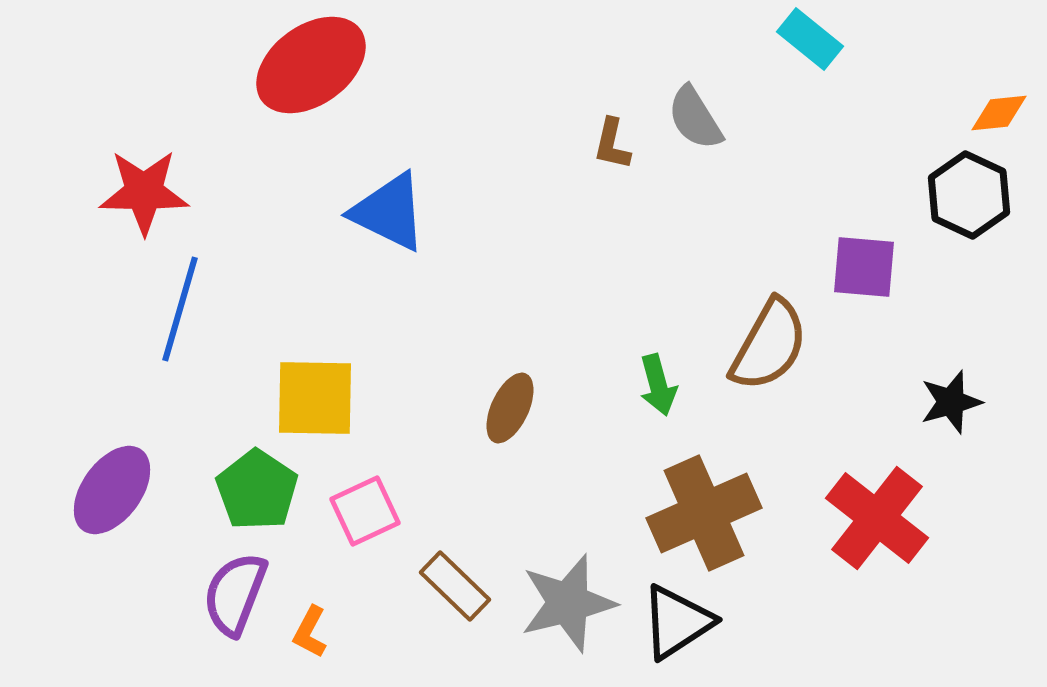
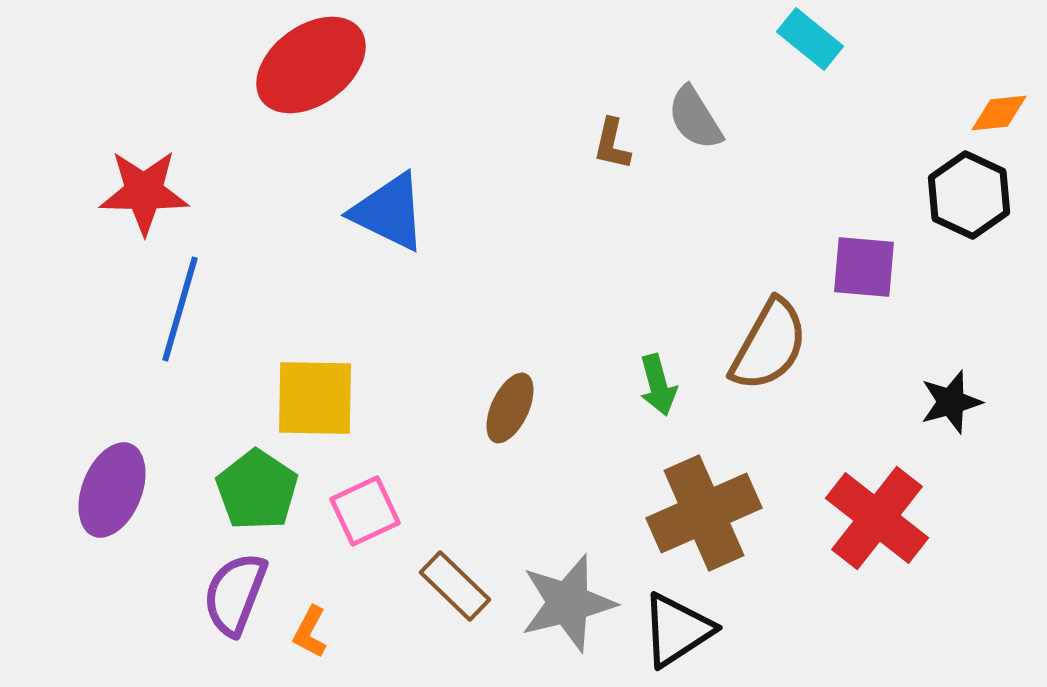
purple ellipse: rotated 14 degrees counterclockwise
black triangle: moved 8 px down
